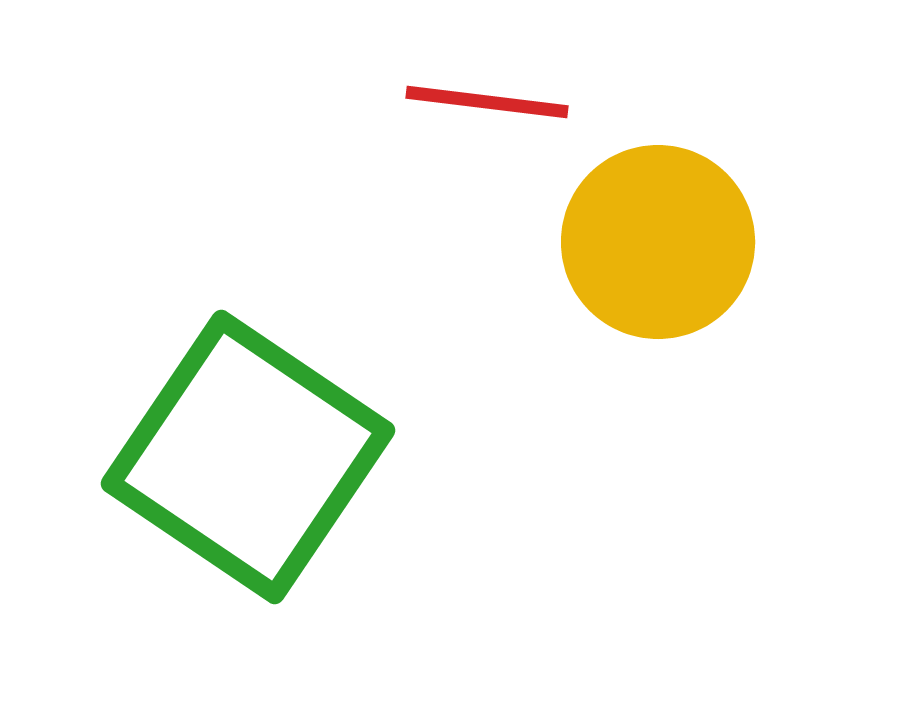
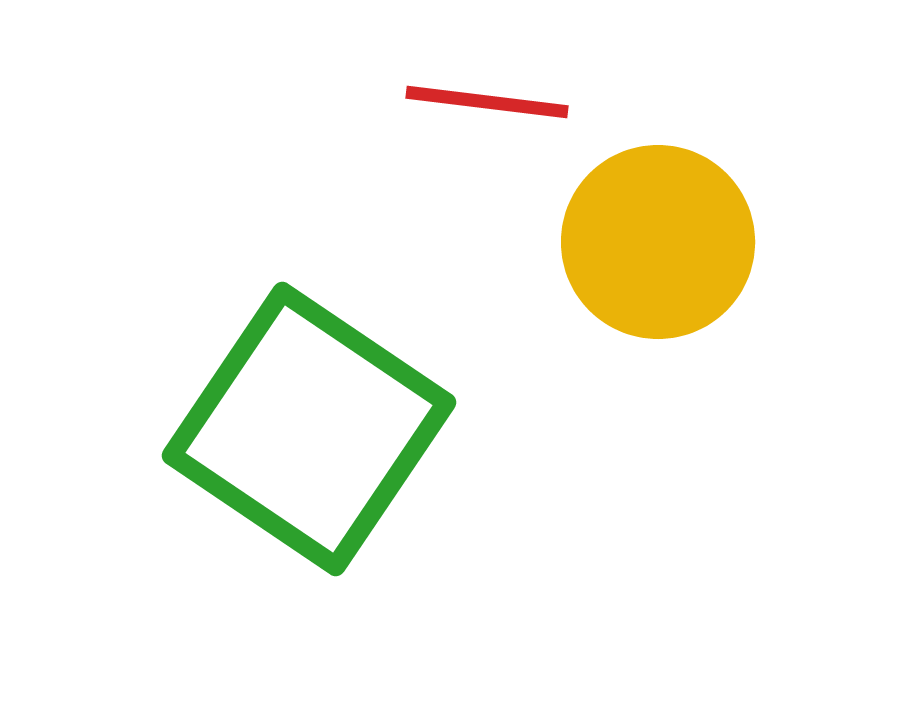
green square: moved 61 px right, 28 px up
